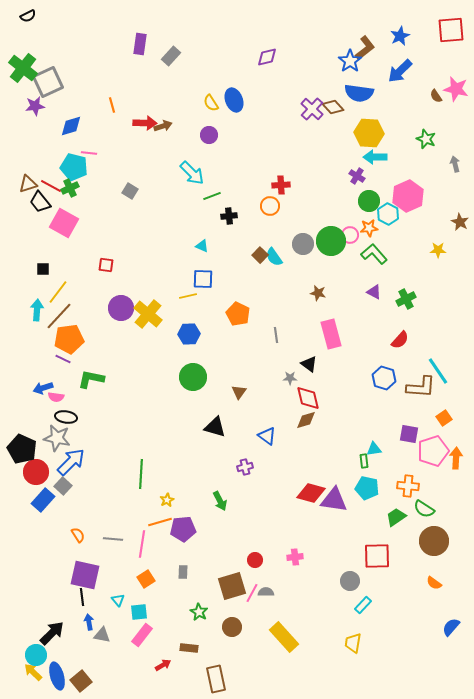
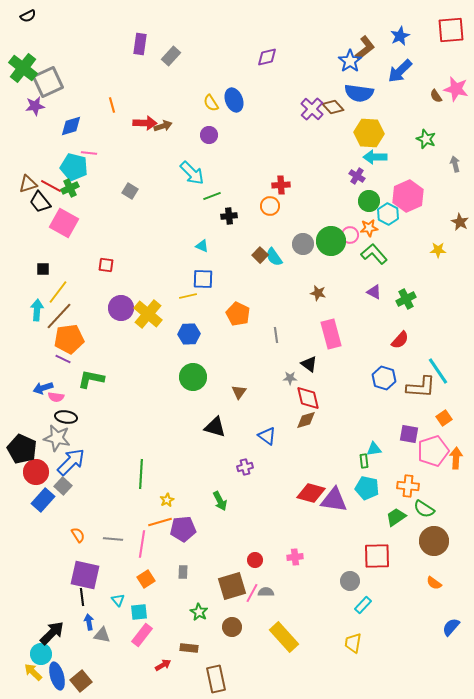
cyan circle at (36, 655): moved 5 px right, 1 px up
